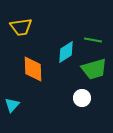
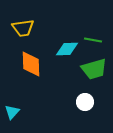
yellow trapezoid: moved 2 px right, 1 px down
cyan diamond: moved 1 px right, 3 px up; rotated 30 degrees clockwise
orange diamond: moved 2 px left, 5 px up
white circle: moved 3 px right, 4 px down
cyan triangle: moved 7 px down
